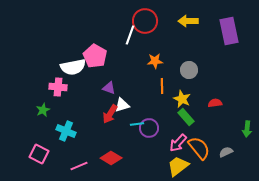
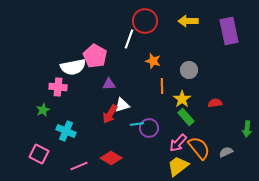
white line: moved 1 px left, 4 px down
orange star: moved 2 px left; rotated 21 degrees clockwise
purple triangle: moved 4 px up; rotated 24 degrees counterclockwise
yellow star: rotated 12 degrees clockwise
